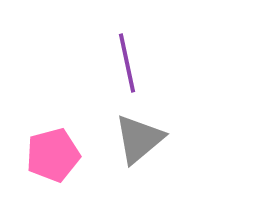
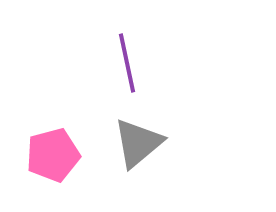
gray triangle: moved 1 px left, 4 px down
